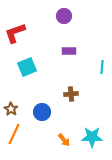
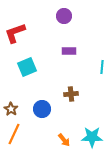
blue circle: moved 3 px up
